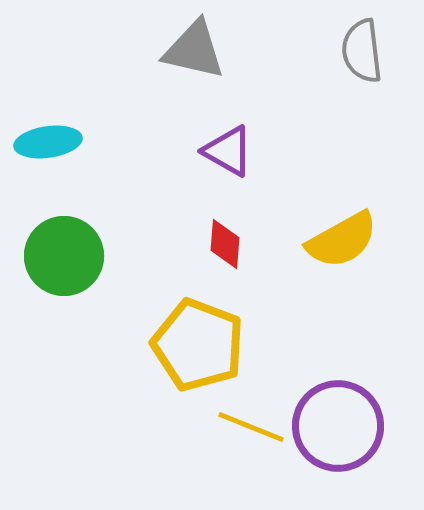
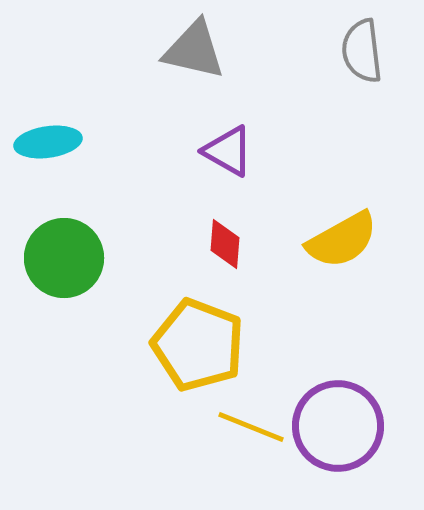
green circle: moved 2 px down
